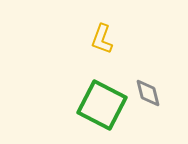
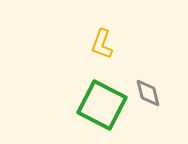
yellow L-shape: moved 5 px down
